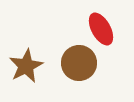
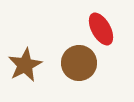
brown star: moved 1 px left, 1 px up
